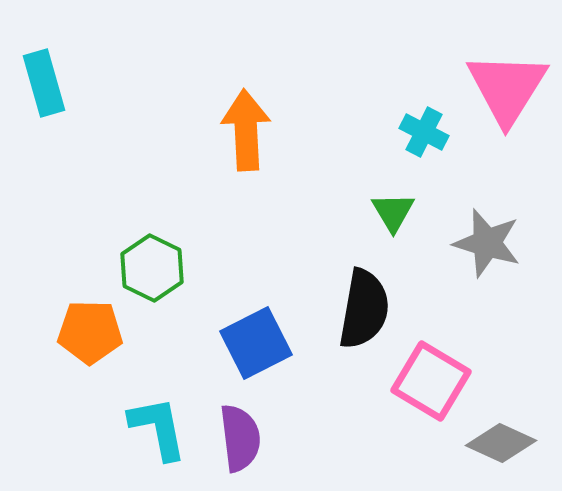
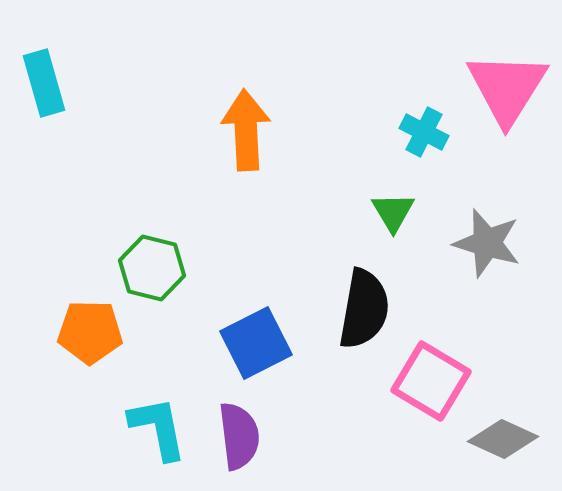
green hexagon: rotated 12 degrees counterclockwise
purple semicircle: moved 1 px left, 2 px up
gray diamond: moved 2 px right, 4 px up
